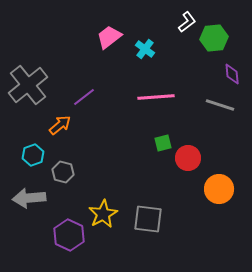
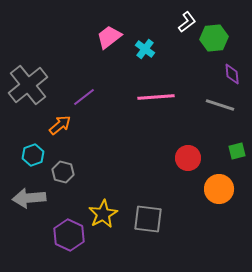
green square: moved 74 px right, 8 px down
